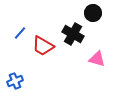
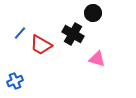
red trapezoid: moved 2 px left, 1 px up
